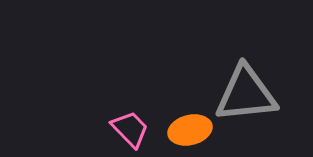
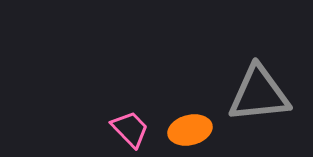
gray triangle: moved 13 px right
